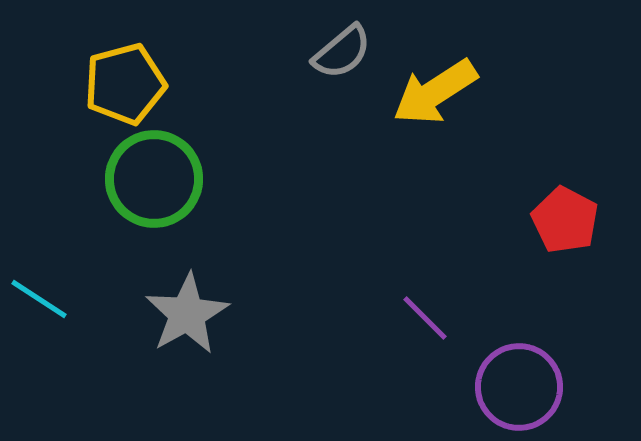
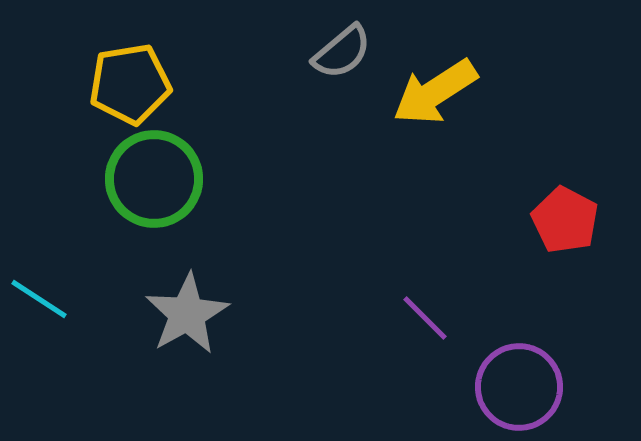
yellow pentagon: moved 5 px right; rotated 6 degrees clockwise
